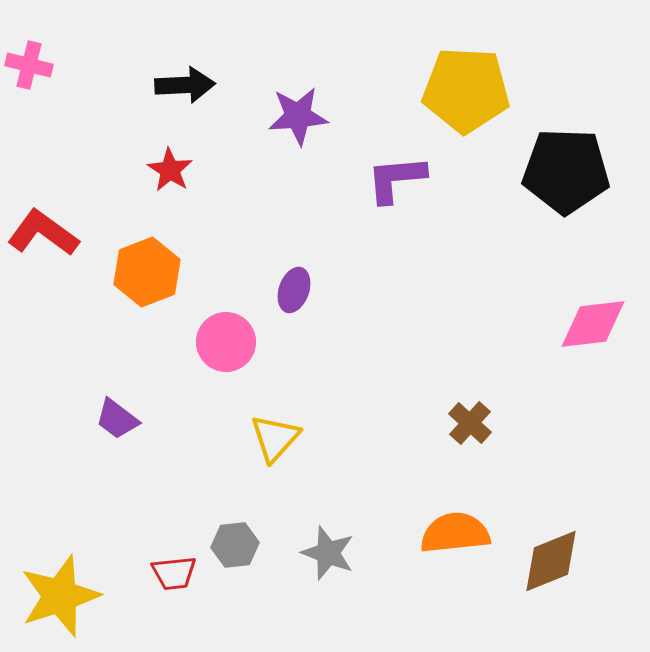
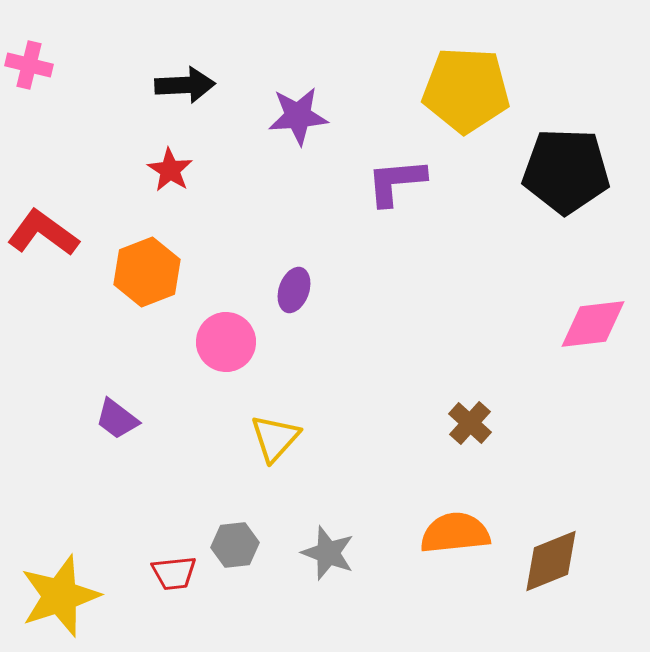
purple L-shape: moved 3 px down
